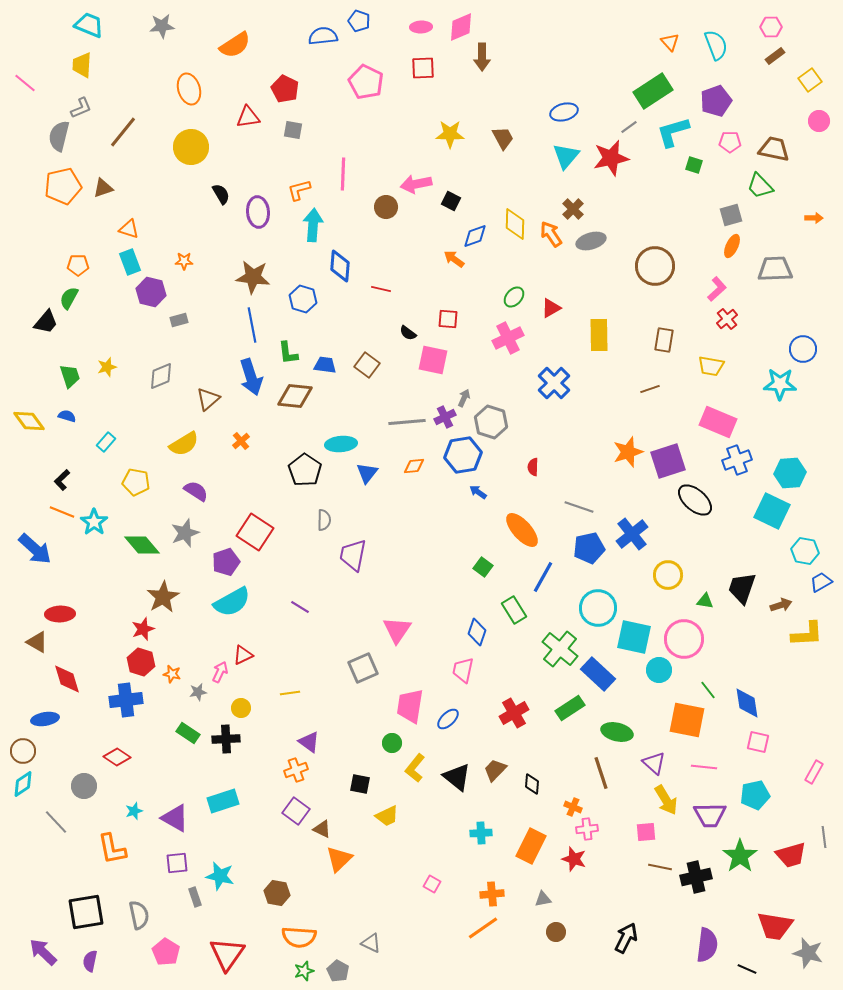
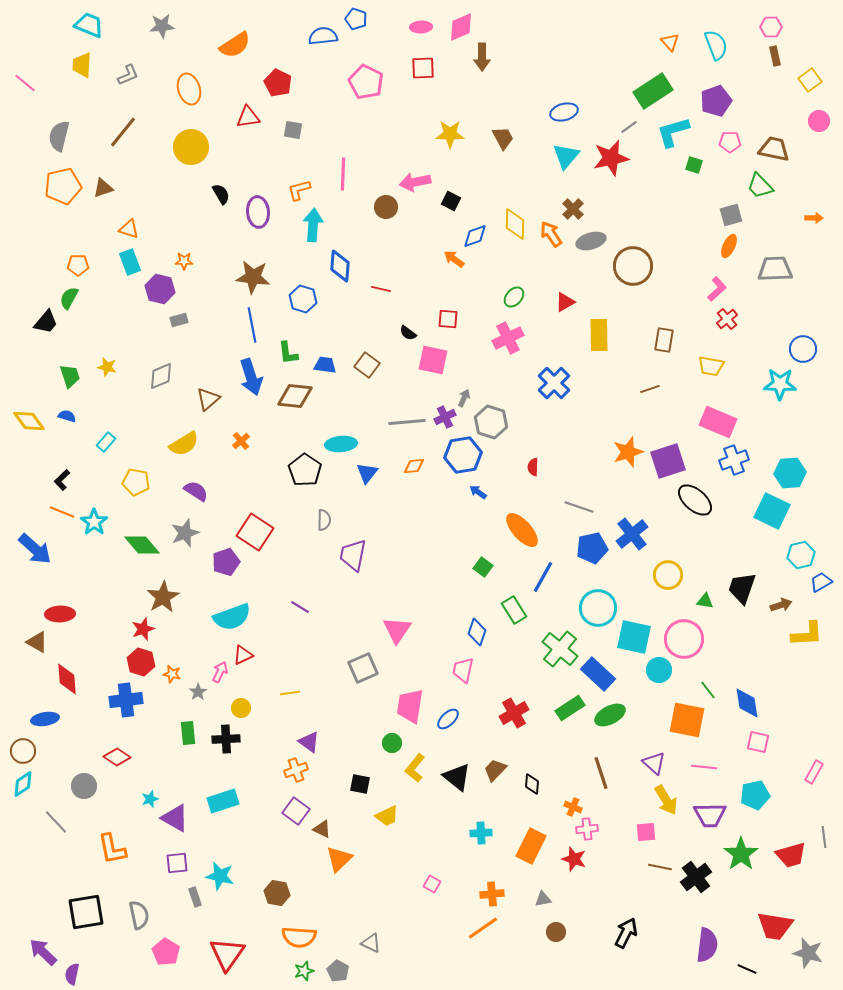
blue pentagon at (359, 21): moved 3 px left, 2 px up
brown rectangle at (775, 56): rotated 66 degrees counterclockwise
red pentagon at (285, 89): moved 7 px left, 6 px up
gray L-shape at (81, 108): moved 47 px right, 33 px up
pink arrow at (416, 184): moved 1 px left, 2 px up
orange ellipse at (732, 246): moved 3 px left
brown circle at (655, 266): moved 22 px left
purple hexagon at (151, 292): moved 9 px right, 3 px up
red triangle at (551, 308): moved 14 px right, 6 px up
yellow star at (107, 367): rotated 30 degrees clockwise
blue cross at (737, 460): moved 3 px left
blue pentagon at (589, 548): moved 3 px right
cyan hexagon at (805, 551): moved 4 px left, 4 px down; rotated 24 degrees counterclockwise
cyan semicircle at (232, 602): moved 15 px down; rotated 9 degrees clockwise
red diamond at (67, 679): rotated 12 degrees clockwise
gray star at (198, 692): rotated 24 degrees counterclockwise
green ellipse at (617, 732): moved 7 px left, 17 px up; rotated 40 degrees counterclockwise
green rectangle at (188, 733): rotated 50 degrees clockwise
cyan star at (134, 811): moved 16 px right, 12 px up
green star at (740, 856): moved 1 px right, 2 px up
black cross at (696, 877): rotated 24 degrees counterclockwise
black arrow at (626, 938): moved 5 px up
purple semicircle at (90, 961): moved 18 px left, 13 px down
